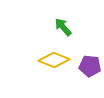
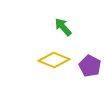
purple pentagon: rotated 20 degrees clockwise
